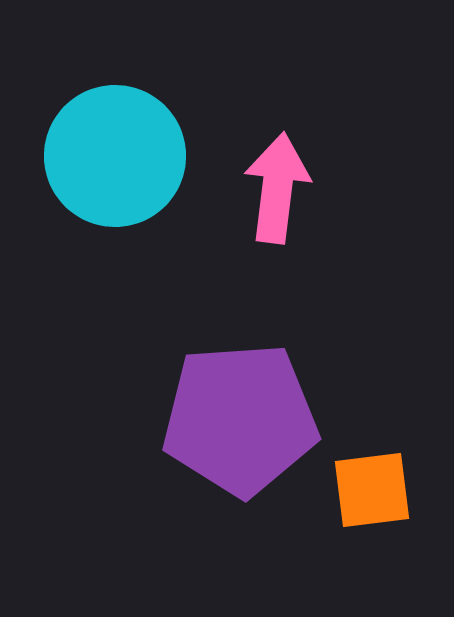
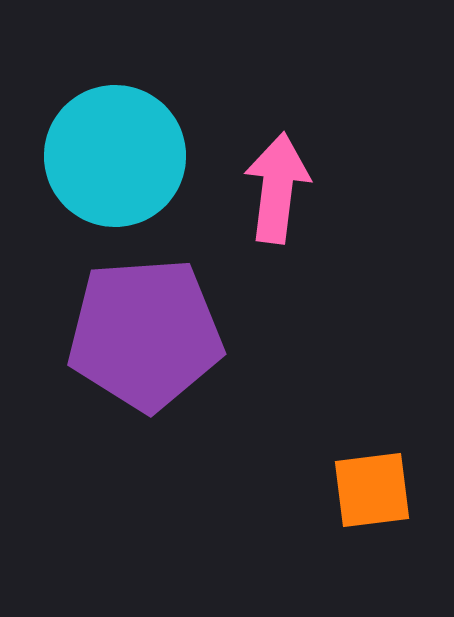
purple pentagon: moved 95 px left, 85 px up
